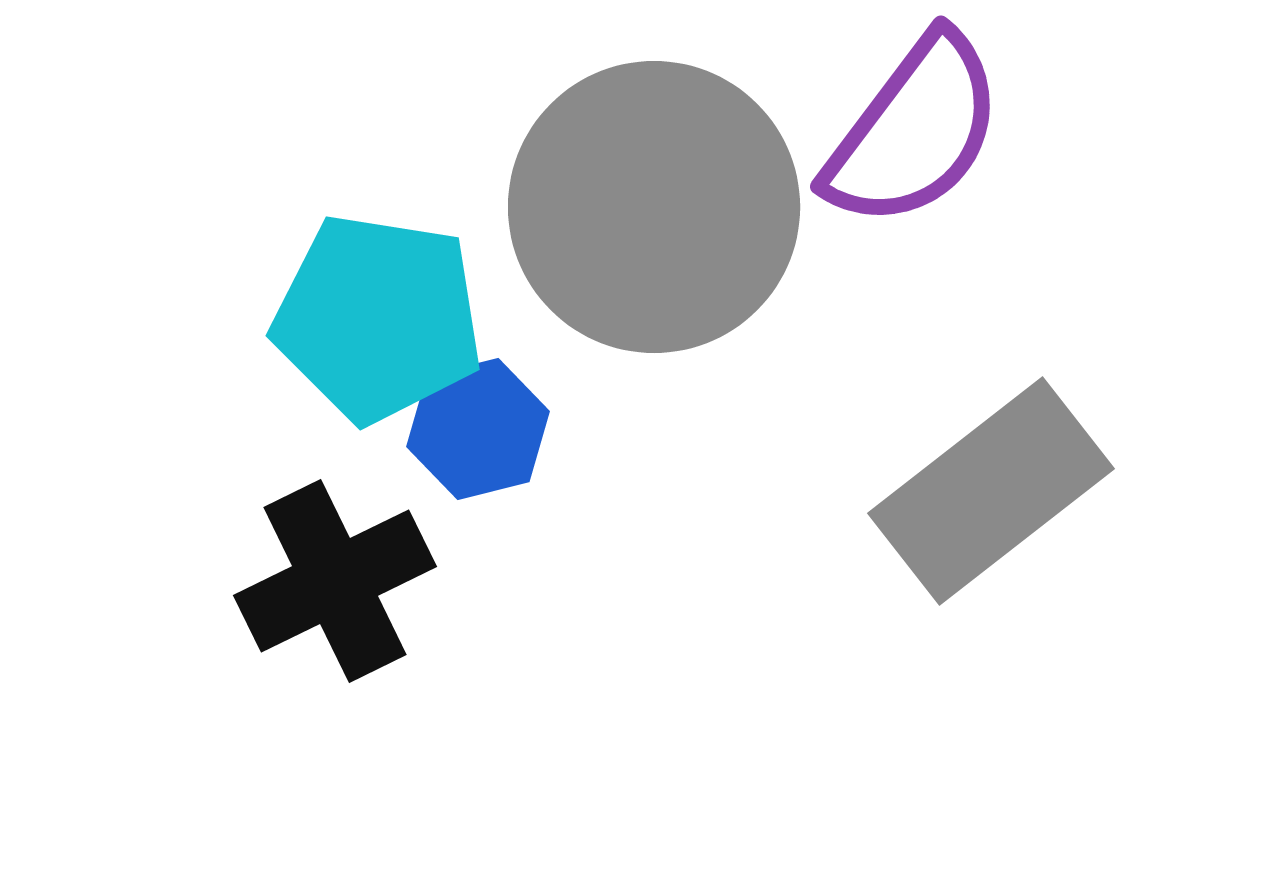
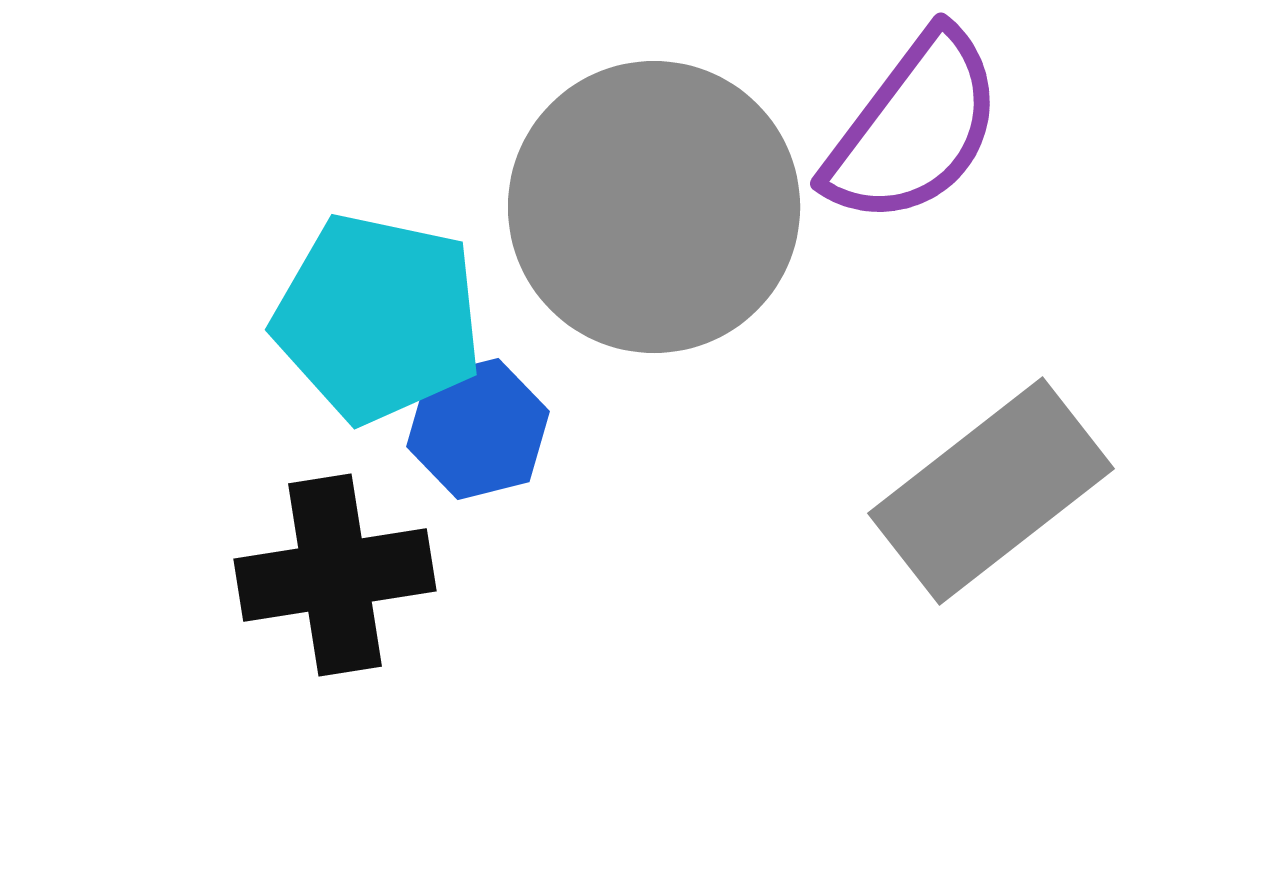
purple semicircle: moved 3 px up
cyan pentagon: rotated 3 degrees clockwise
black cross: moved 6 px up; rotated 17 degrees clockwise
